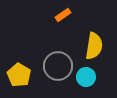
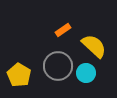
orange rectangle: moved 15 px down
yellow semicircle: rotated 56 degrees counterclockwise
cyan circle: moved 4 px up
